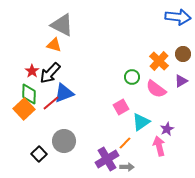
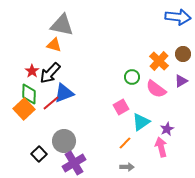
gray triangle: rotated 15 degrees counterclockwise
pink arrow: moved 2 px right, 1 px down
purple cross: moved 33 px left, 4 px down
